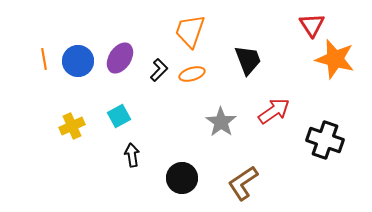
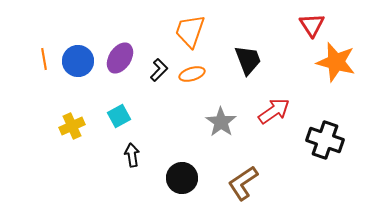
orange star: moved 1 px right, 3 px down
